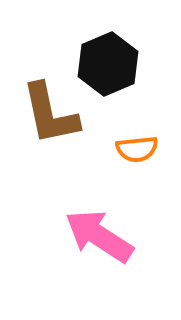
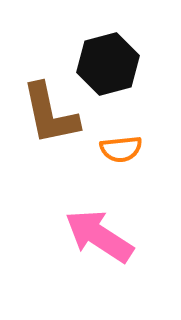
black hexagon: rotated 8 degrees clockwise
orange semicircle: moved 16 px left
